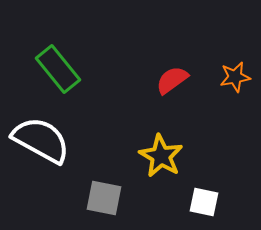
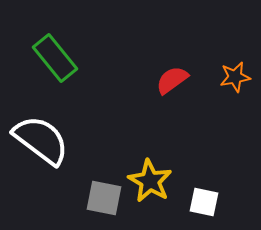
green rectangle: moved 3 px left, 11 px up
white semicircle: rotated 8 degrees clockwise
yellow star: moved 11 px left, 25 px down
